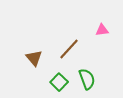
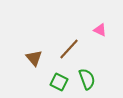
pink triangle: moved 2 px left; rotated 32 degrees clockwise
green square: rotated 18 degrees counterclockwise
